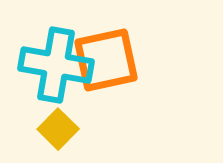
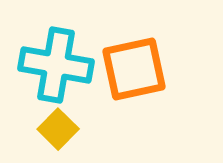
orange square: moved 28 px right, 9 px down
